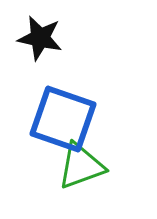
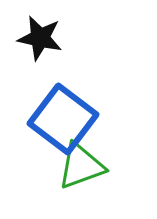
blue square: rotated 18 degrees clockwise
